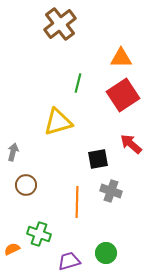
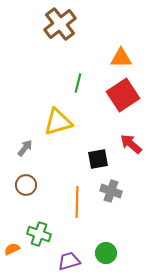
gray arrow: moved 12 px right, 4 px up; rotated 24 degrees clockwise
